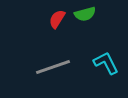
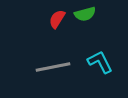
cyan L-shape: moved 6 px left, 1 px up
gray line: rotated 8 degrees clockwise
